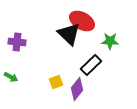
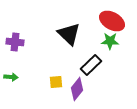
red ellipse: moved 30 px right
purple cross: moved 2 px left
green arrow: rotated 24 degrees counterclockwise
yellow square: rotated 16 degrees clockwise
